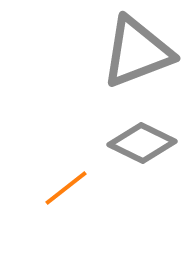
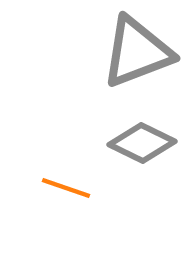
orange line: rotated 57 degrees clockwise
